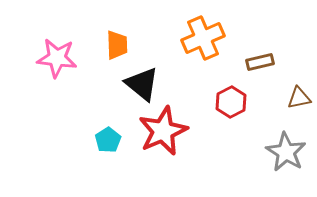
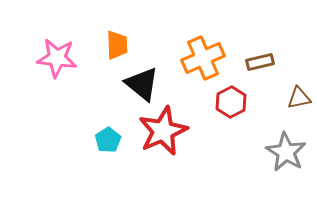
orange cross: moved 20 px down
